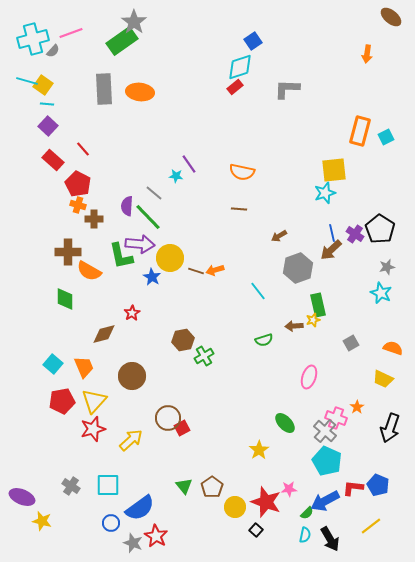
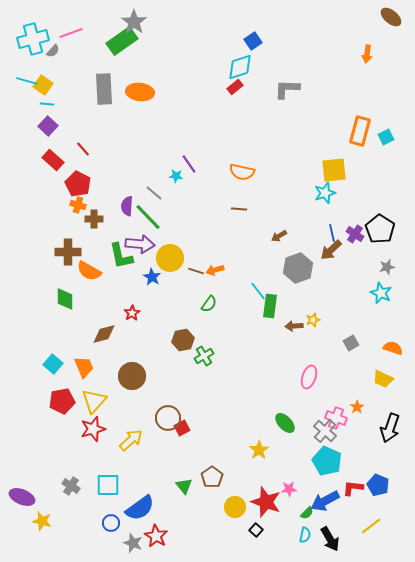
green rectangle at (318, 305): moved 48 px left, 1 px down; rotated 20 degrees clockwise
green semicircle at (264, 340): moved 55 px left, 36 px up; rotated 36 degrees counterclockwise
brown pentagon at (212, 487): moved 10 px up
